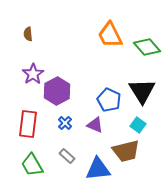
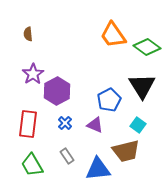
orange trapezoid: moved 3 px right; rotated 8 degrees counterclockwise
green diamond: rotated 12 degrees counterclockwise
black triangle: moved 5 px up
blue pentagon: rotated 20 degrees clockwise
gray rectangle: rotated 14 degrees clockwise
